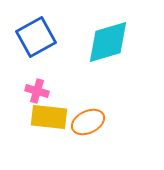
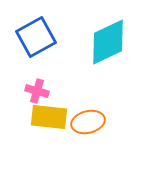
cyan diamond: rotated 9 degrees counterclockwise
orange ellipse: rotated 12 degrees clockwise
